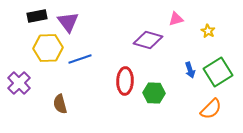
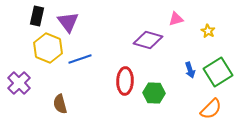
black rectangle: rotated 66 degrees counterclockwise
yellow hexagon: rotated 24 degrees clockwise
